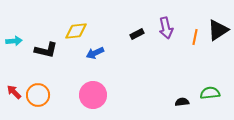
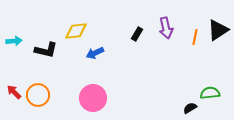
black rectangle: rotated 32 degrees counterclockwise
pink circle: moved 3 px down
black semicircle: moved 8 px right, 6 px down; rotated 24 degrees counterclockwise
